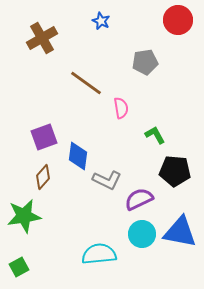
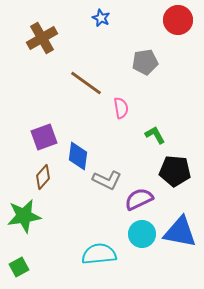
blue star: moved 3 px up
